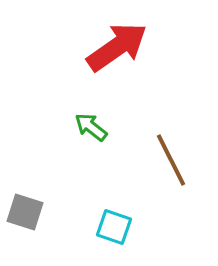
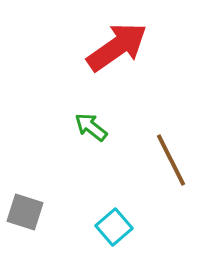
cyan square: rotated 30 degrees clockwise
